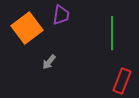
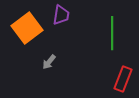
red rectangle: moved 1 px right, 2 px up
